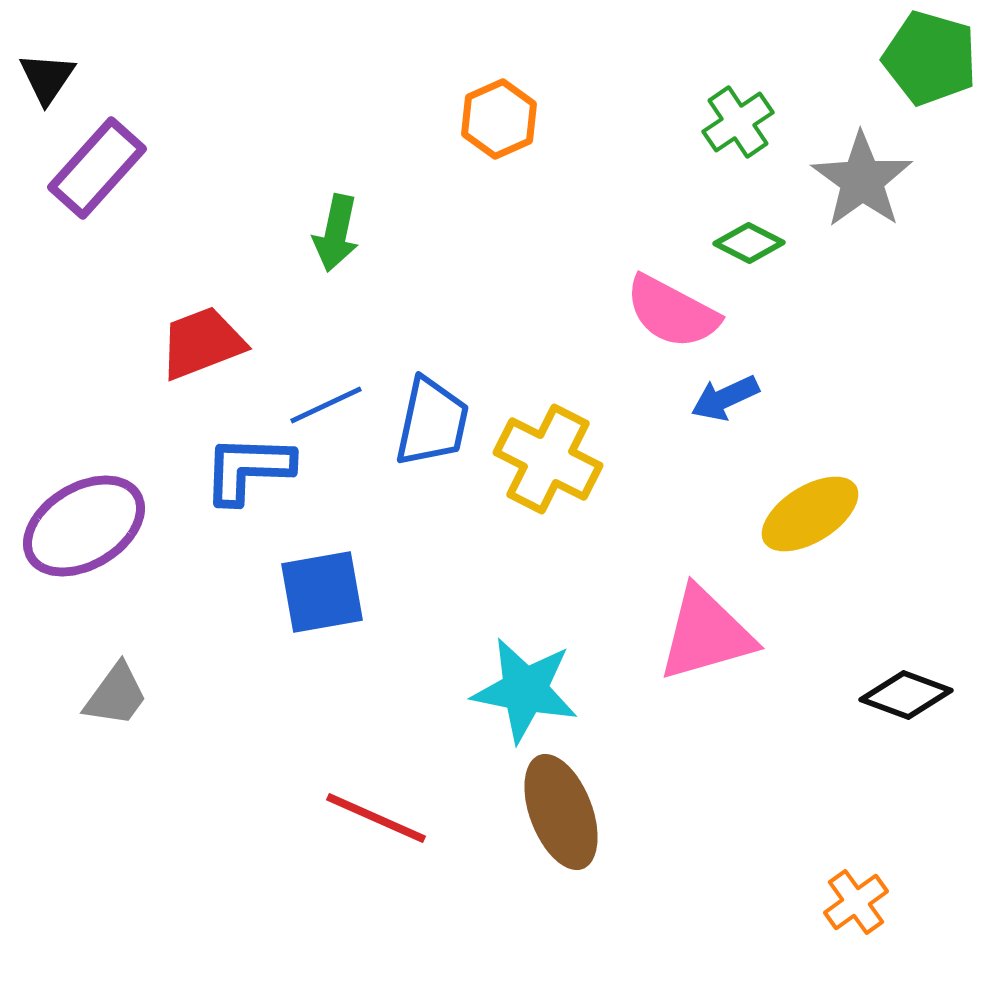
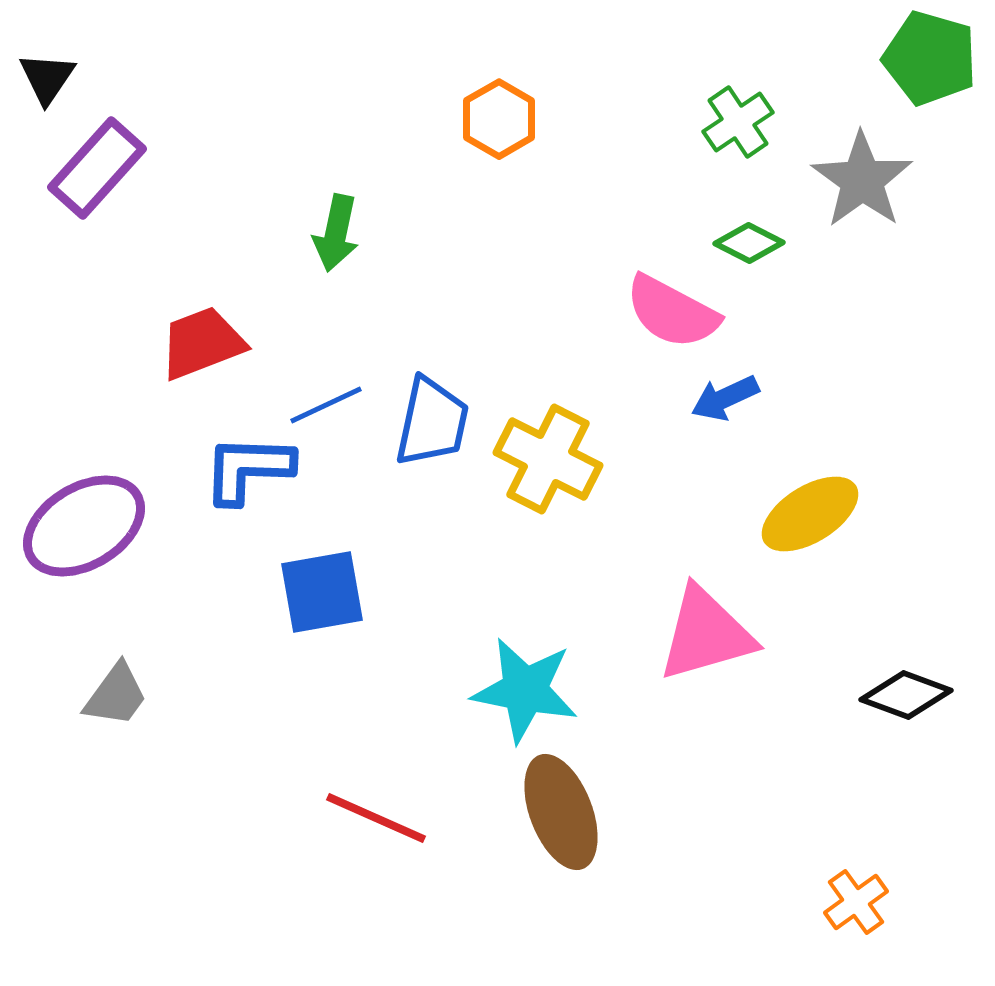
orange hexagon: rotated 6 degrees counterclockwise
